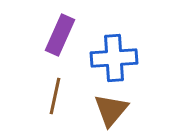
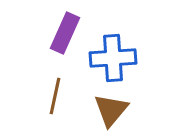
purple rectangle: moved 5 px right, 2 px up
blue cross: moved 1 px left
